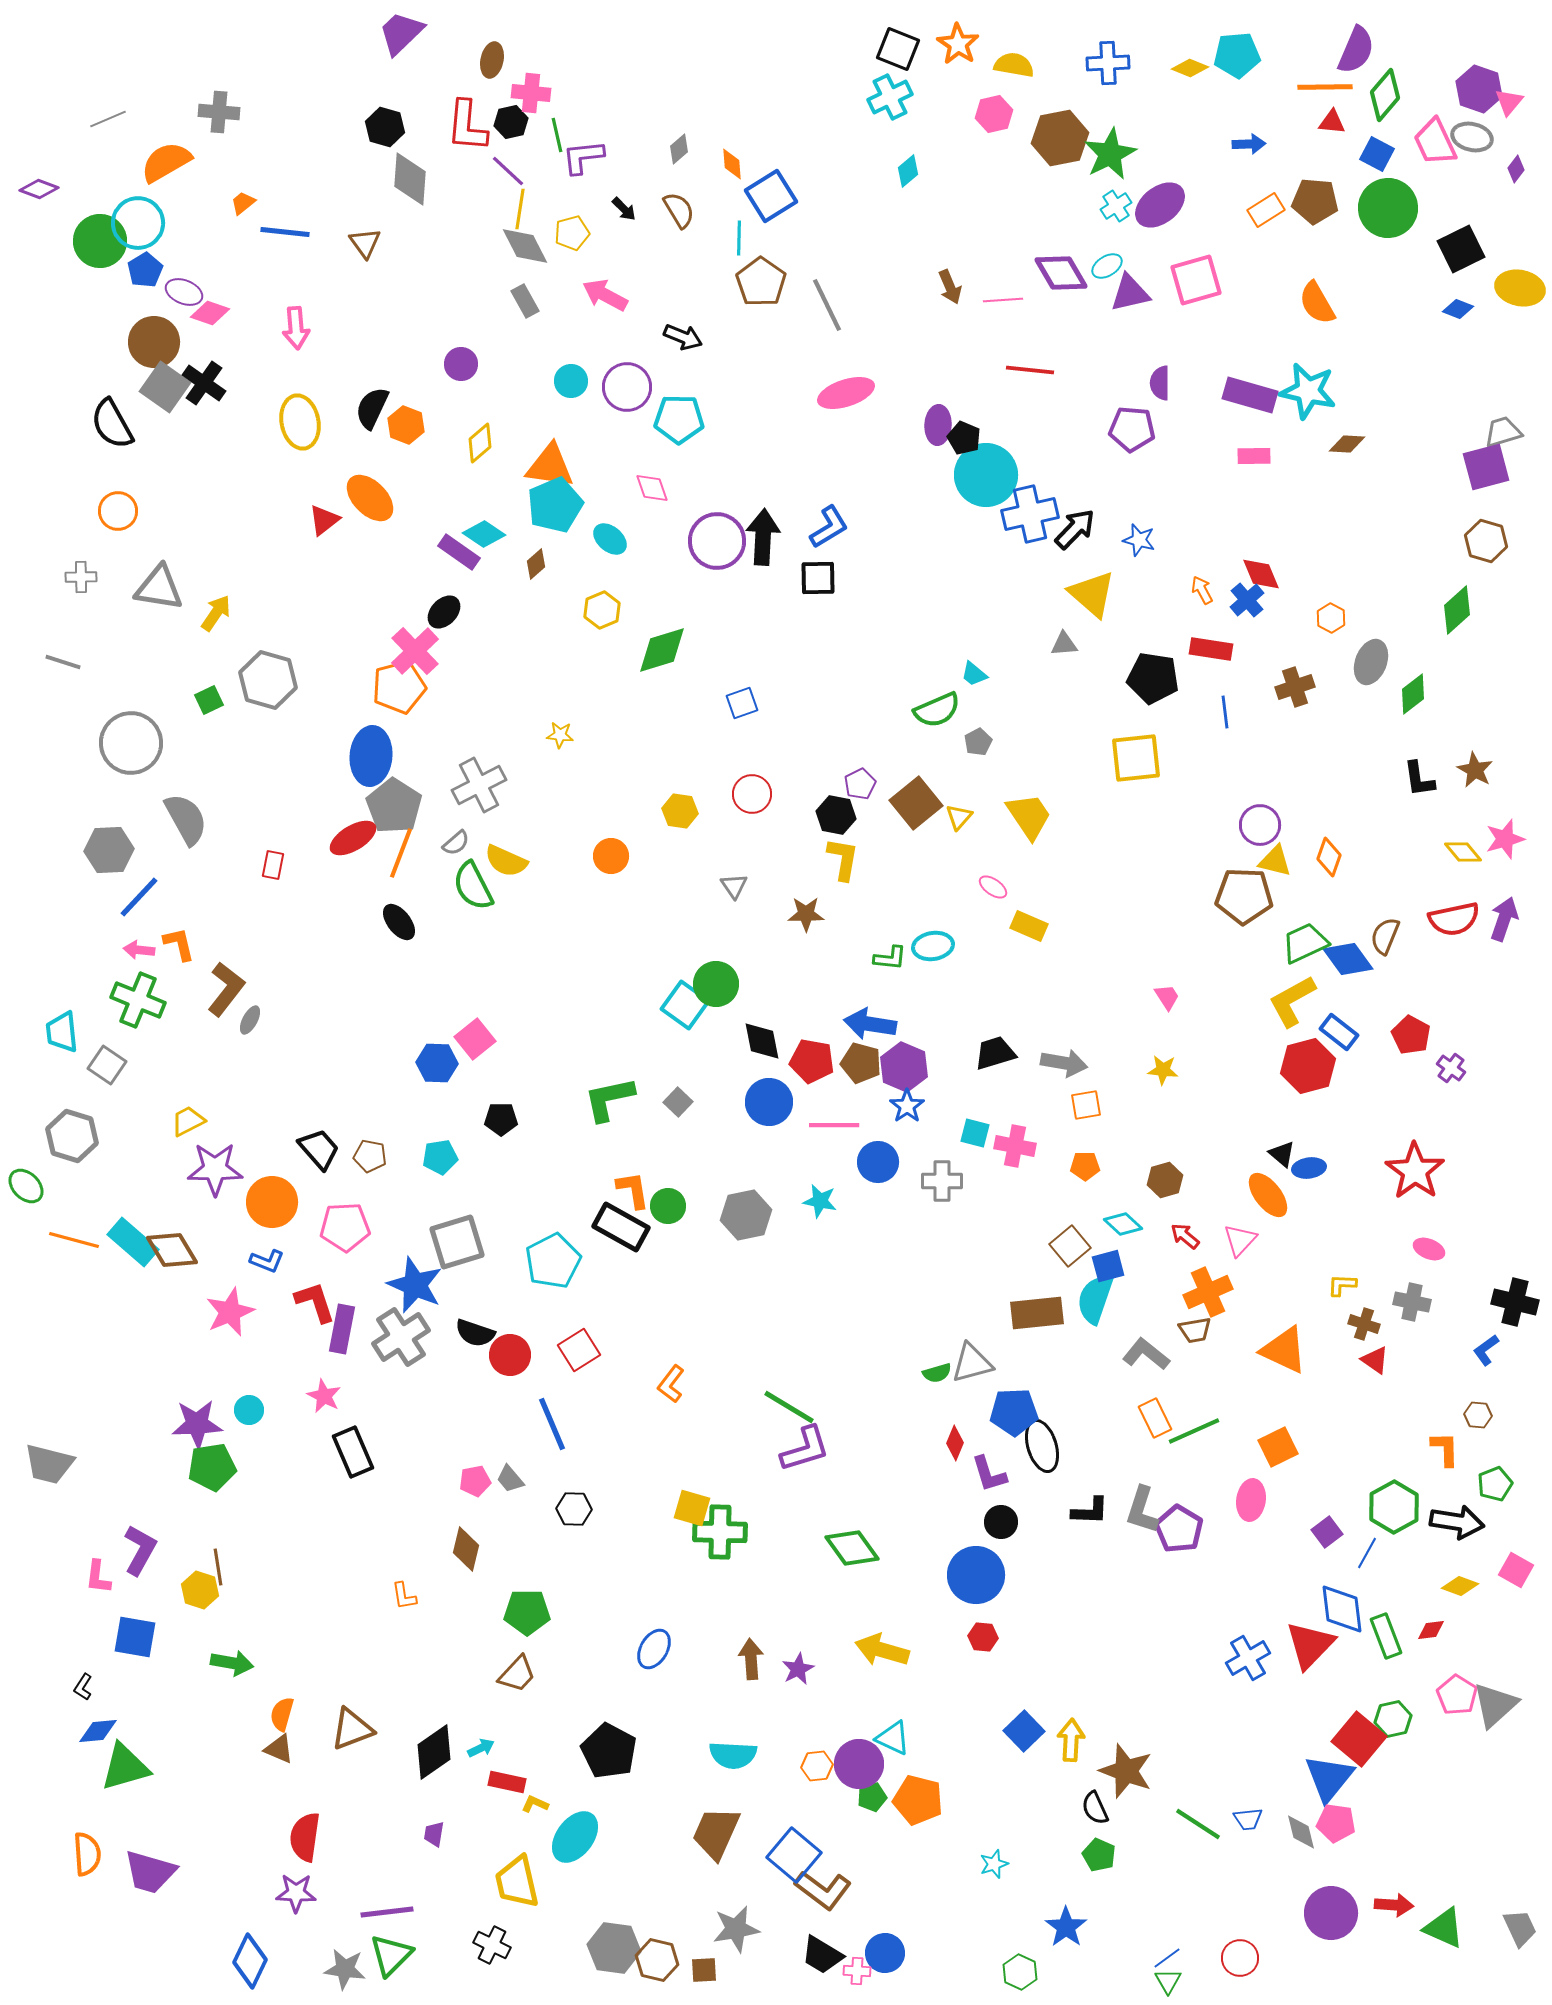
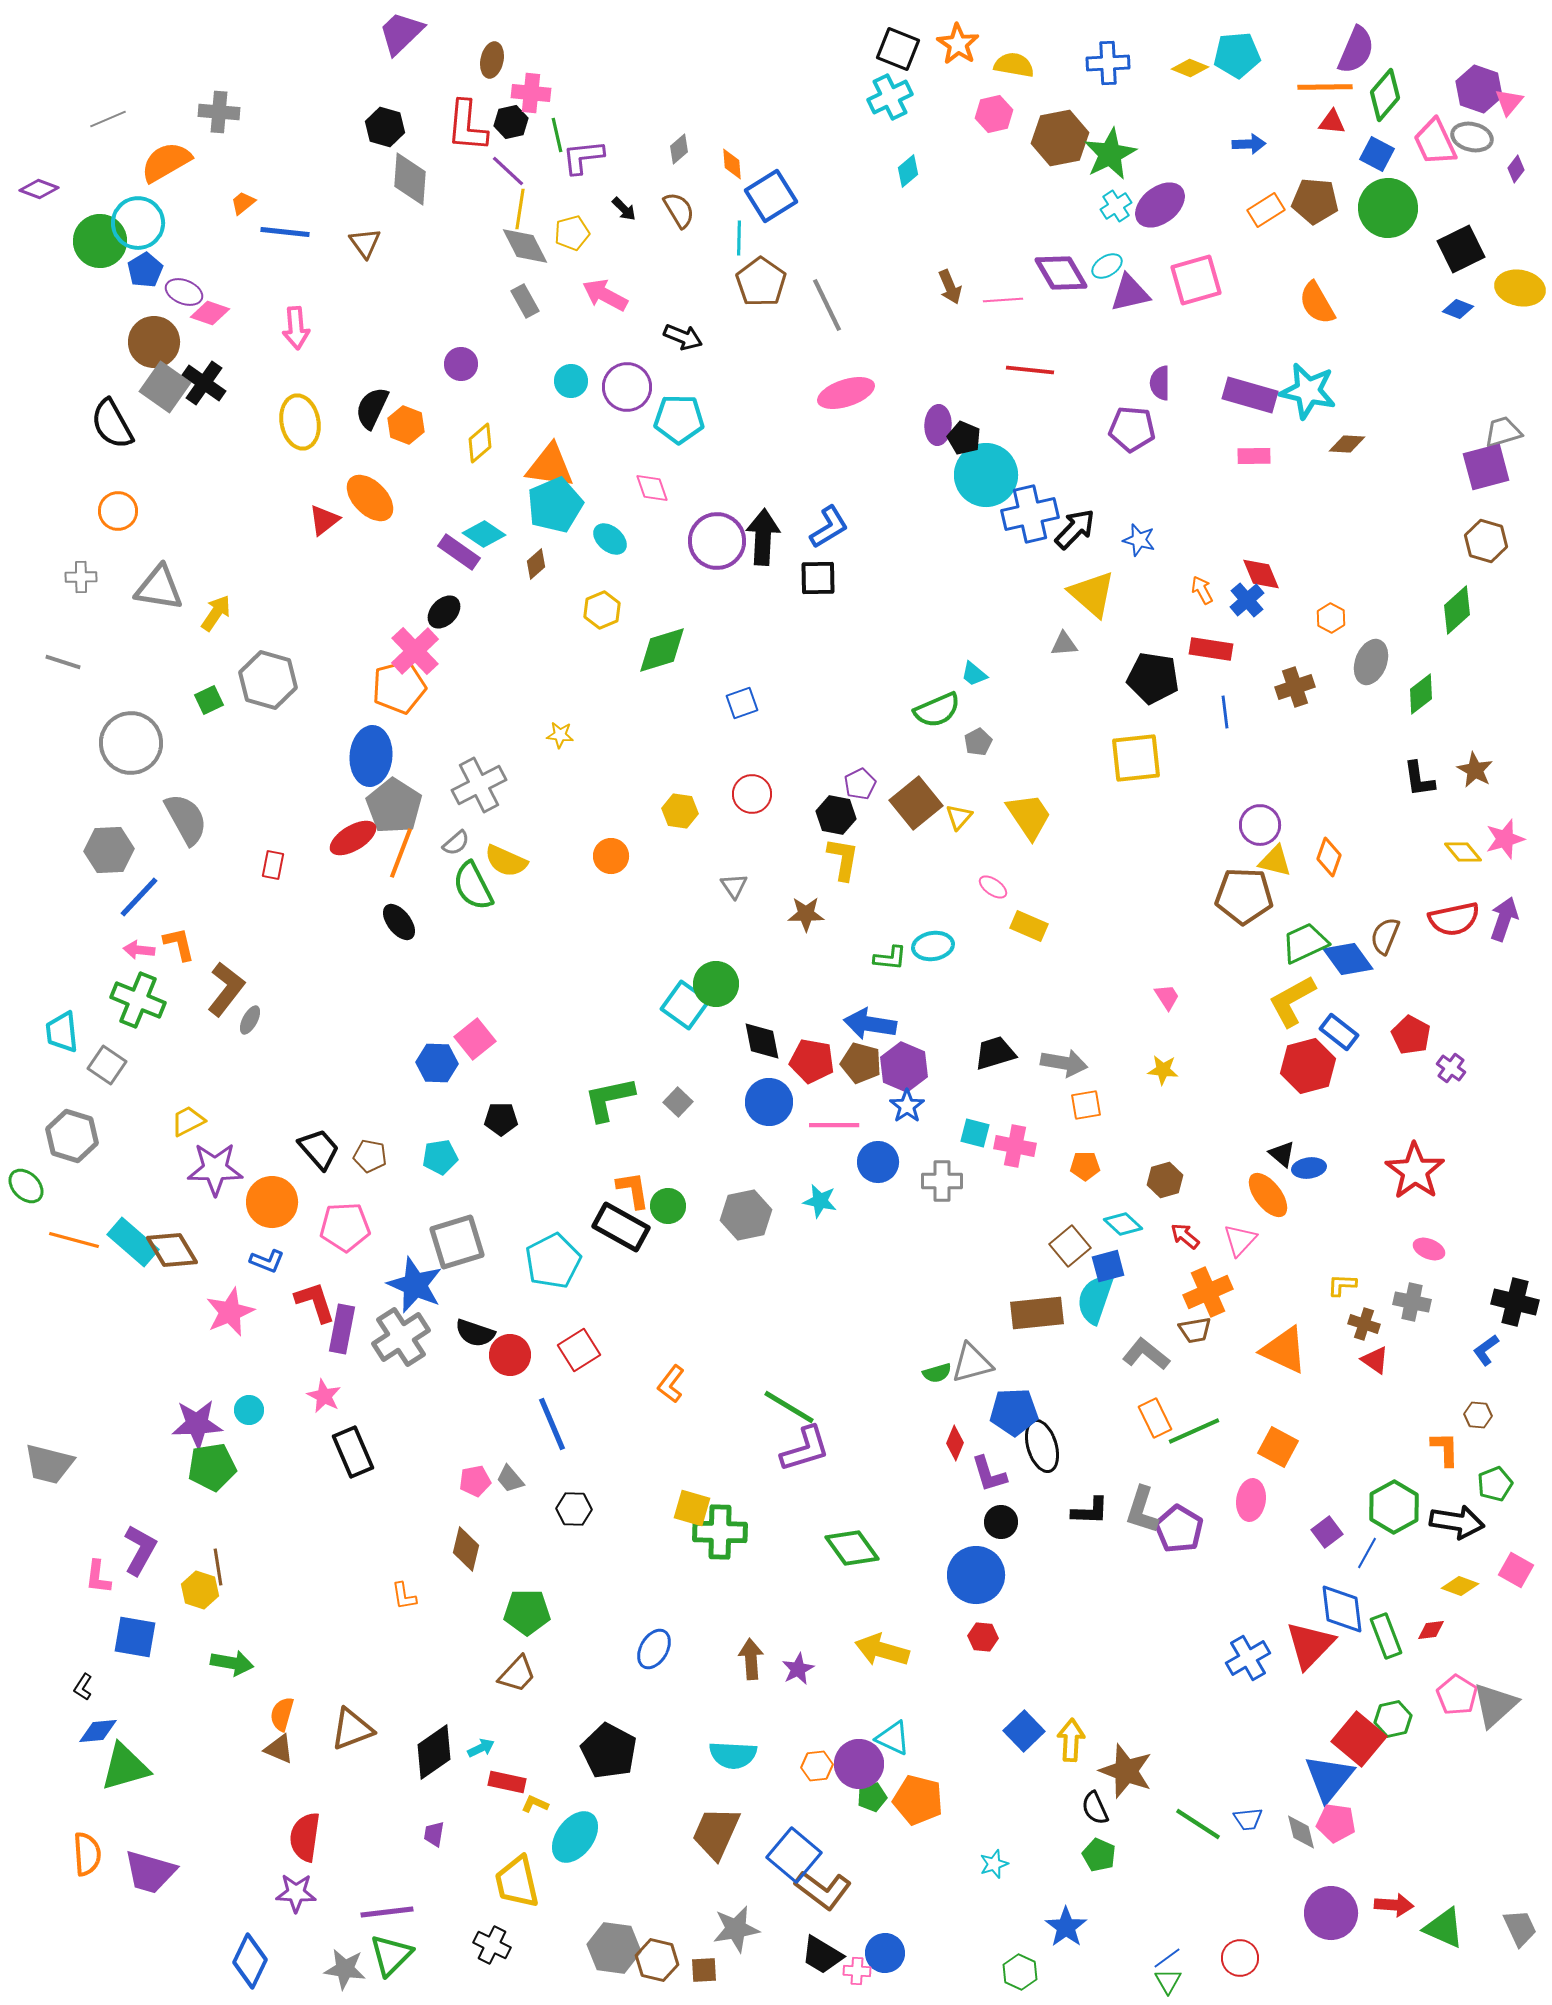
green diamond at (1413, 694): moved 8 px right
orange square at (1278, 1447): rotated 36 degrees counterclockwise
